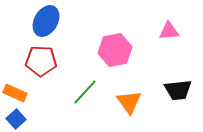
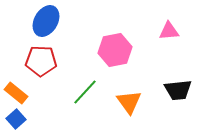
orange rectangle: moved 1 px right; rotated 15 degrees clockwise
